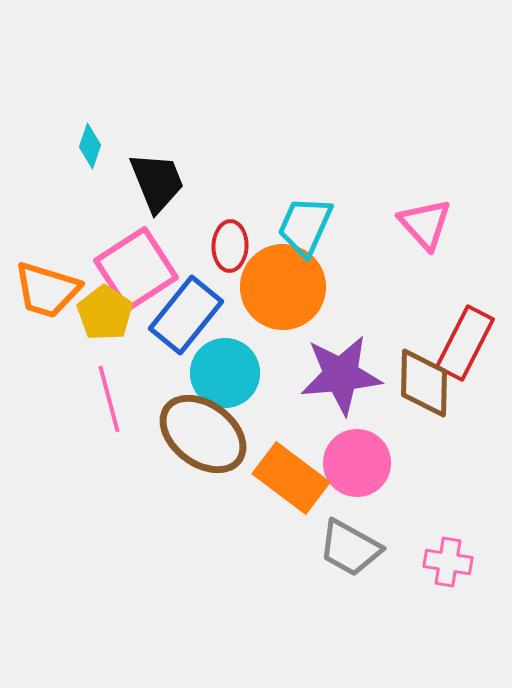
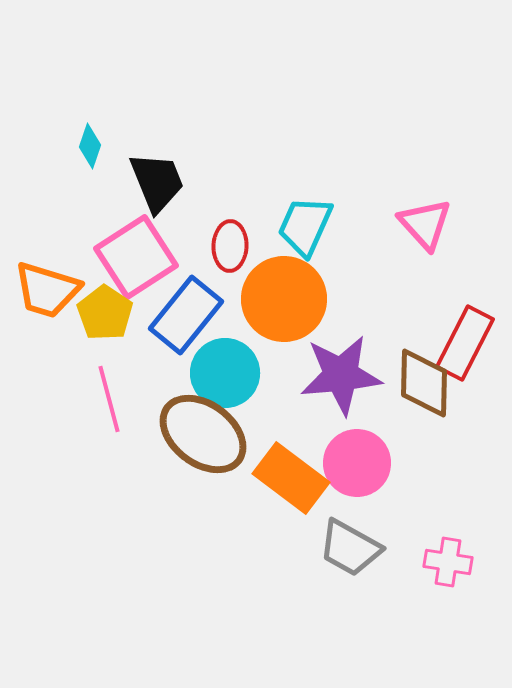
pink square: moved 12 px up
orange circle: moved 1 px right, 12 px down
